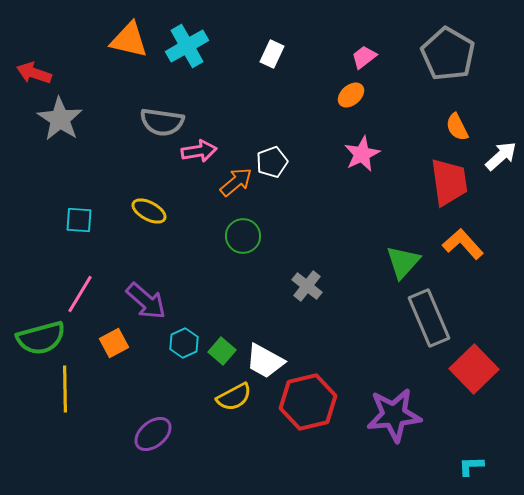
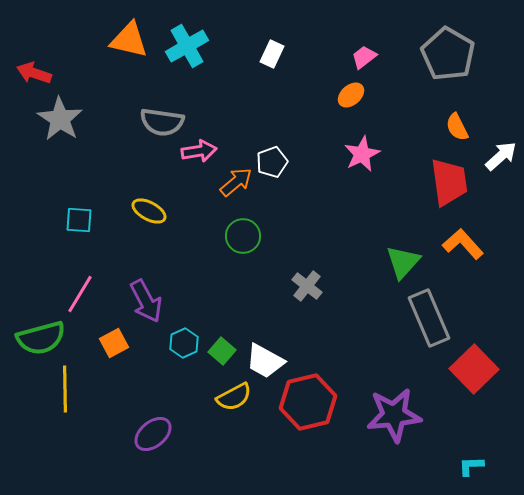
purple arrow: rotated 21 degrees clockwise
